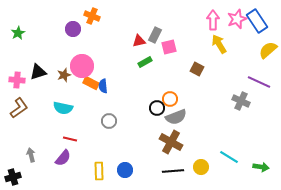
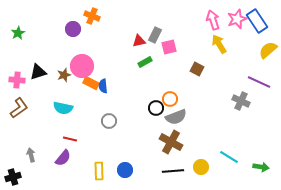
pink arrow: rotated 18 degrees counterclockwise
black circle: moved 1 px left
